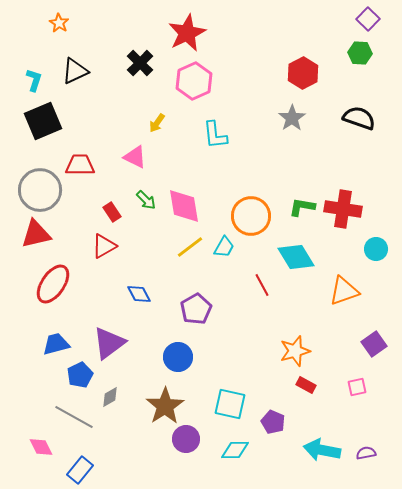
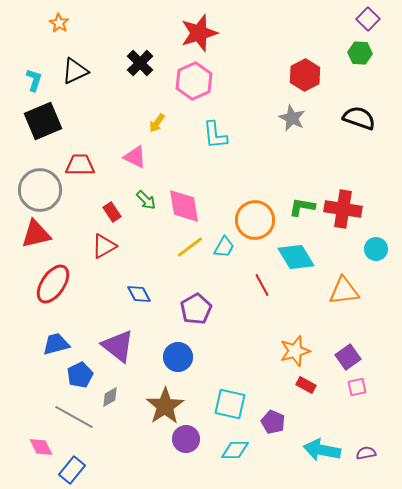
red star at (187, 33): moved 12 px right; rotated 9 degrees clockwise
red hexagon at (303, 73): moved 2 px right, 2 px down
gray star at (292, 118): rotated 12 degrees counterclockwise
orange circle at (251, 216): moved 4 px right, 4 px down
orange triangle at (344, 291): rotated 12 degrees clockwise
purple triangle at (109, 343): moved 9 px right, 3 px down; rotated 45 degrees counterclockwise
purple square at (374, 344): moved 26 px left, 13 px down
blue rectangle at (80, 470): moved 8 px left
